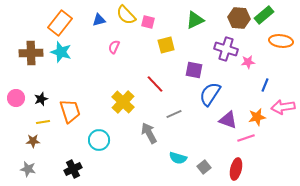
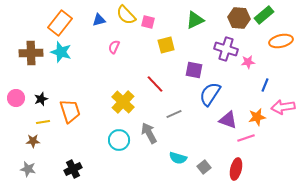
orange ellipse: rotated 20 degrees counterclockwise
cyan circle: moved 20 px right
